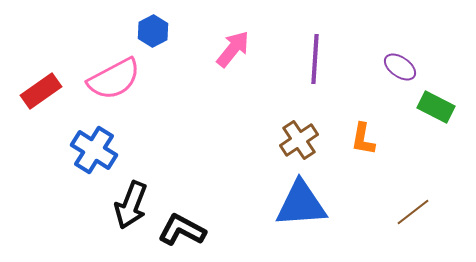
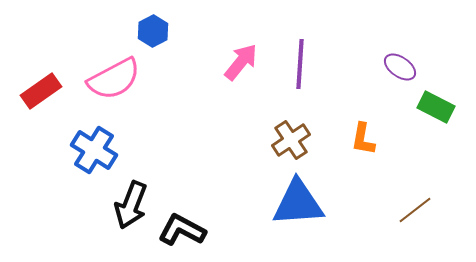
pink arrow: moved 8 px right, 13 px down
purple line: moved 15 px left, 5 px down
brown cross: moved 8 px left
blue triangle: moved 3 px left, 1 px up
brown line: moved 2 px right, 2 px up
